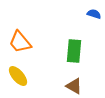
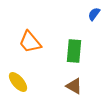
blue semicircle: rotated 72 degrees counterclockwise
orange trapezoid: moved 10 px right
yellow ellipse: moved 6 px down
